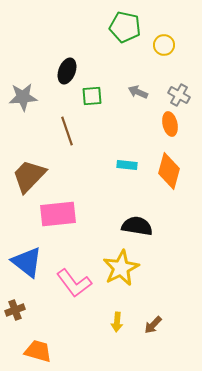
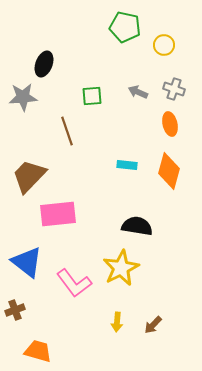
black ellipse: moved 23 px left, 7 px up
gray cross: moved 5 px left, 6 px up; rotated 10 degrees counterclockwise
